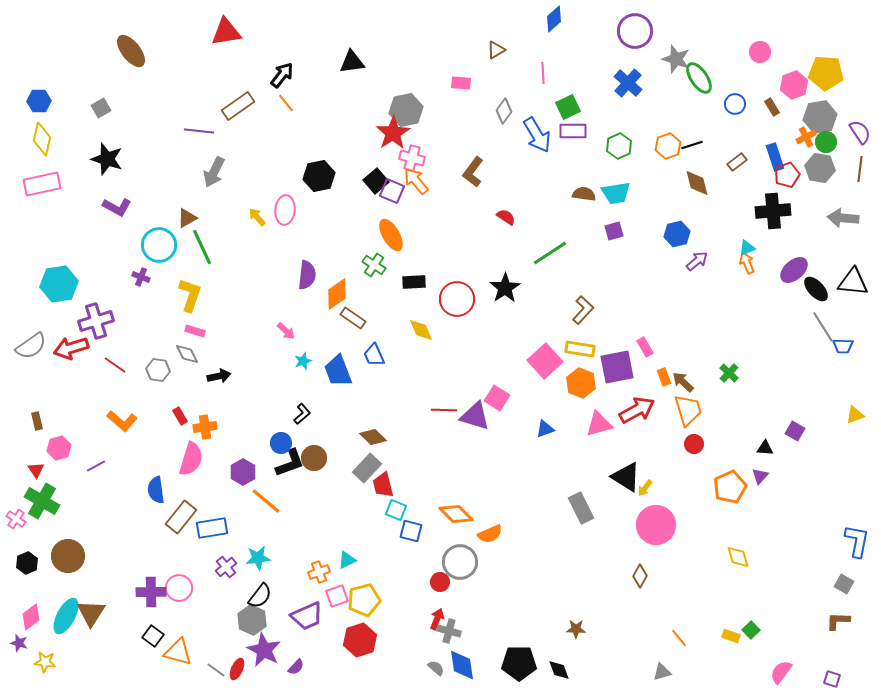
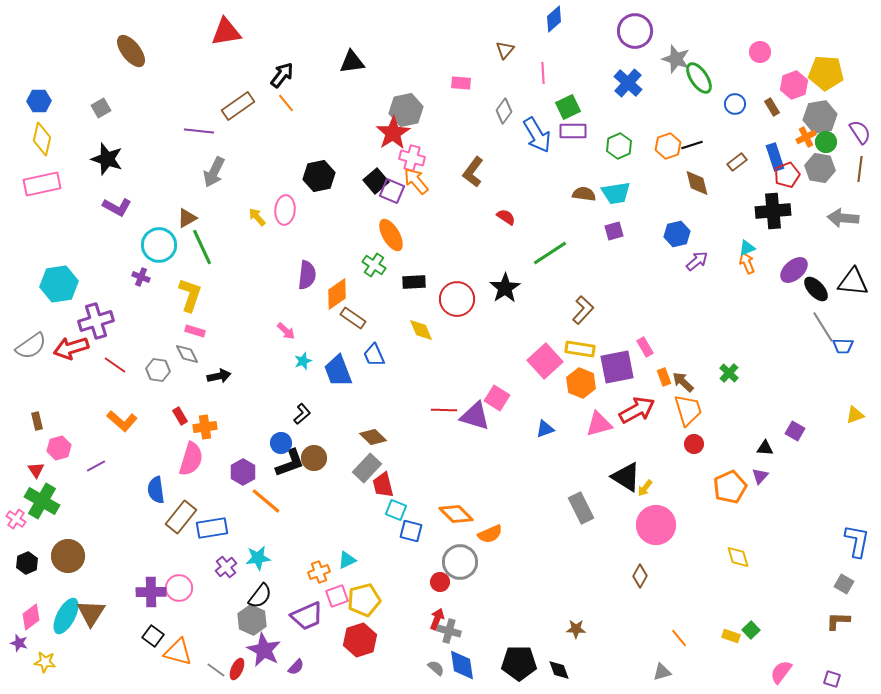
brown triangle at (496, 50): moved 9 px right; rotated 18 degrees counterclockwise
